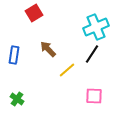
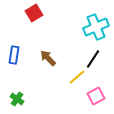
brown arrow: moved 9 px down
black line: moved 1 px right, 5 px down
yellow line: moved 10 px right, 7 px down
pink square: moved 2 px right; rotated 30 degrees counterclockwise
